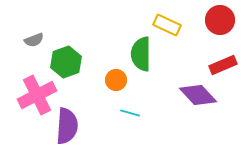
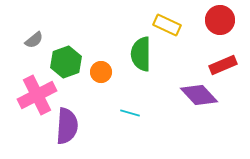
gray semicircle: rotated 18 degrees counterclockwise
orange circle: moved 15 px left, 8 px up
purple diamond: moved 1 px right
